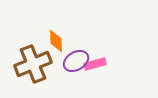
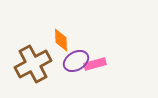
orange diamond: moved 5 px right, 1 px up
brown cross: rotated 6 degrees counterclockwise
